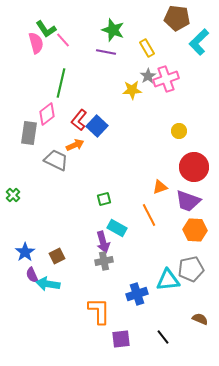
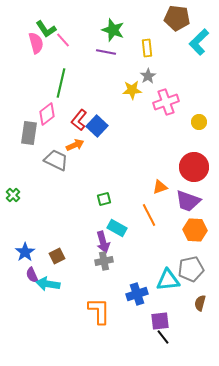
yellow rectangle: rotated 24 degrees clockwise
pink cross: moved 23 px down
yellow circle: moved 20 px right, 9 px up
brown semicircle: moved 16 px up; rotated 98 degrees counterclockwise
purple square: moved 39 px right, 18 px up
